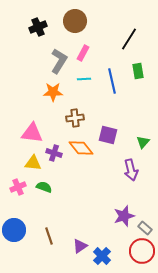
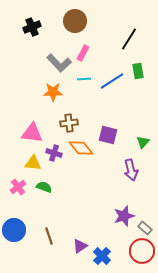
black cross: moved 6 px left
gray L-shape: moved 2 px down; rotated 105 degrees clockwise
blue line: rotated 70 degrees clockwise
brown cross: moved 6 px left, 5 px down
pink cross: rotated 14 degrees counterclockwise
